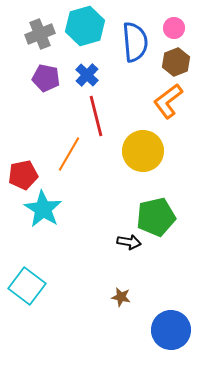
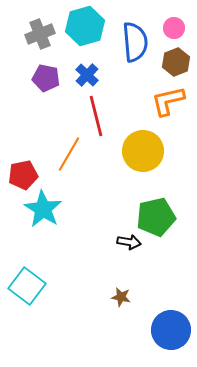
orange L-shape: rotated 24 degrees clockwise
